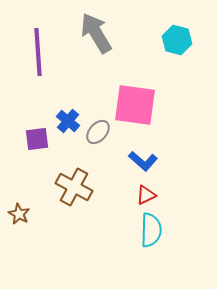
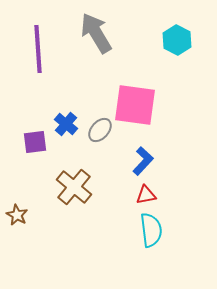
cyan hexagon: rotated 12 degrees clockwise
purple line: moved 3 px up
blue cross: moved 2 px left, 3 px down
gray ellipse: moved 2 px right, 2 px up
purple square: moved 2 px left, 3 px down
blue L-shape: rotated 88 degrees counterclockwise
brown cross: rotated 12 degrees clockwise
red triangle: rotated 15 degrees clockwise
brown star: moved 2 px left, 1 px down
cyan semicircle: rotated 8 degrees counterclockwise
